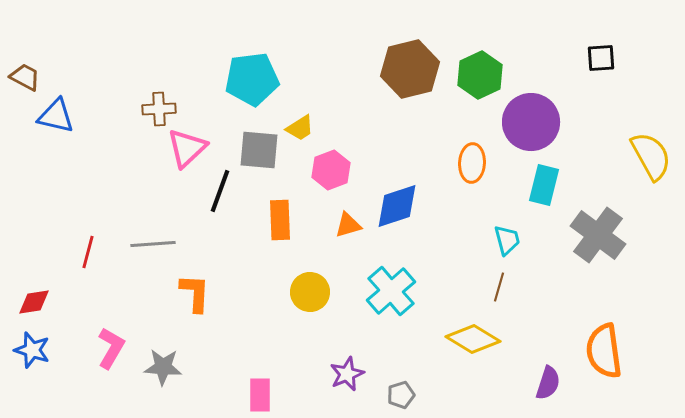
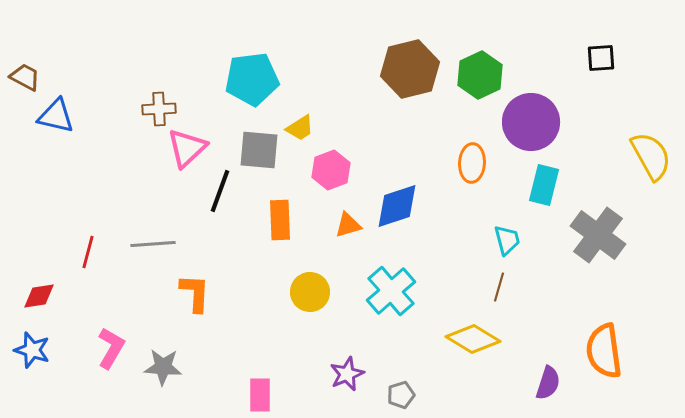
red diamond: moved 5 px right, 6 px up
